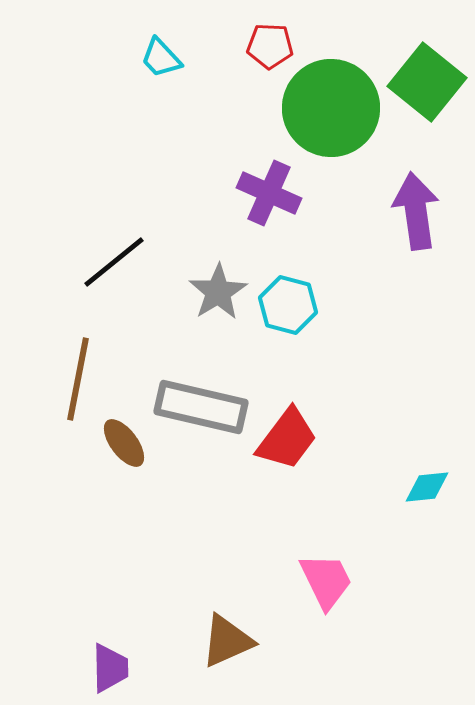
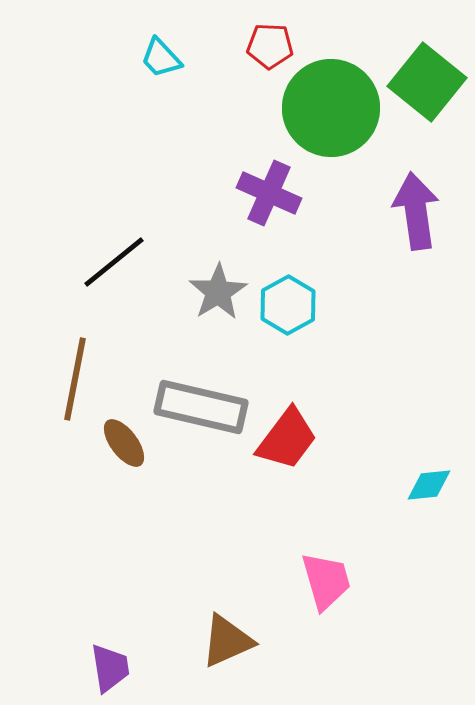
cyan hexagon: rotated 16 degrees clockwise
brown line: moved 3 px left
cyan diamond: moved 2 px right, 2 px up
pink trapezoid: rotated 10 degrees clockwise
purple trapezoid: rotated 8 degrees counterclockwise
